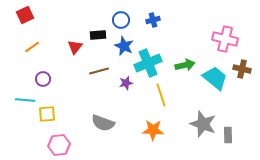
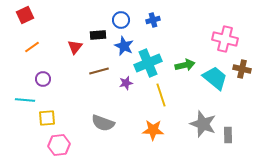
yellow square: moved 4 px down
